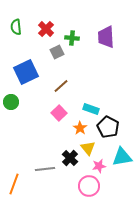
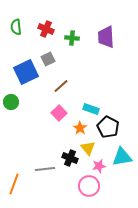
red cross: rotated 21 degrees counterclockwise
gray square: moved 9 px left, 7 px down
black cross: rotated 21 degrees counterclockwise
